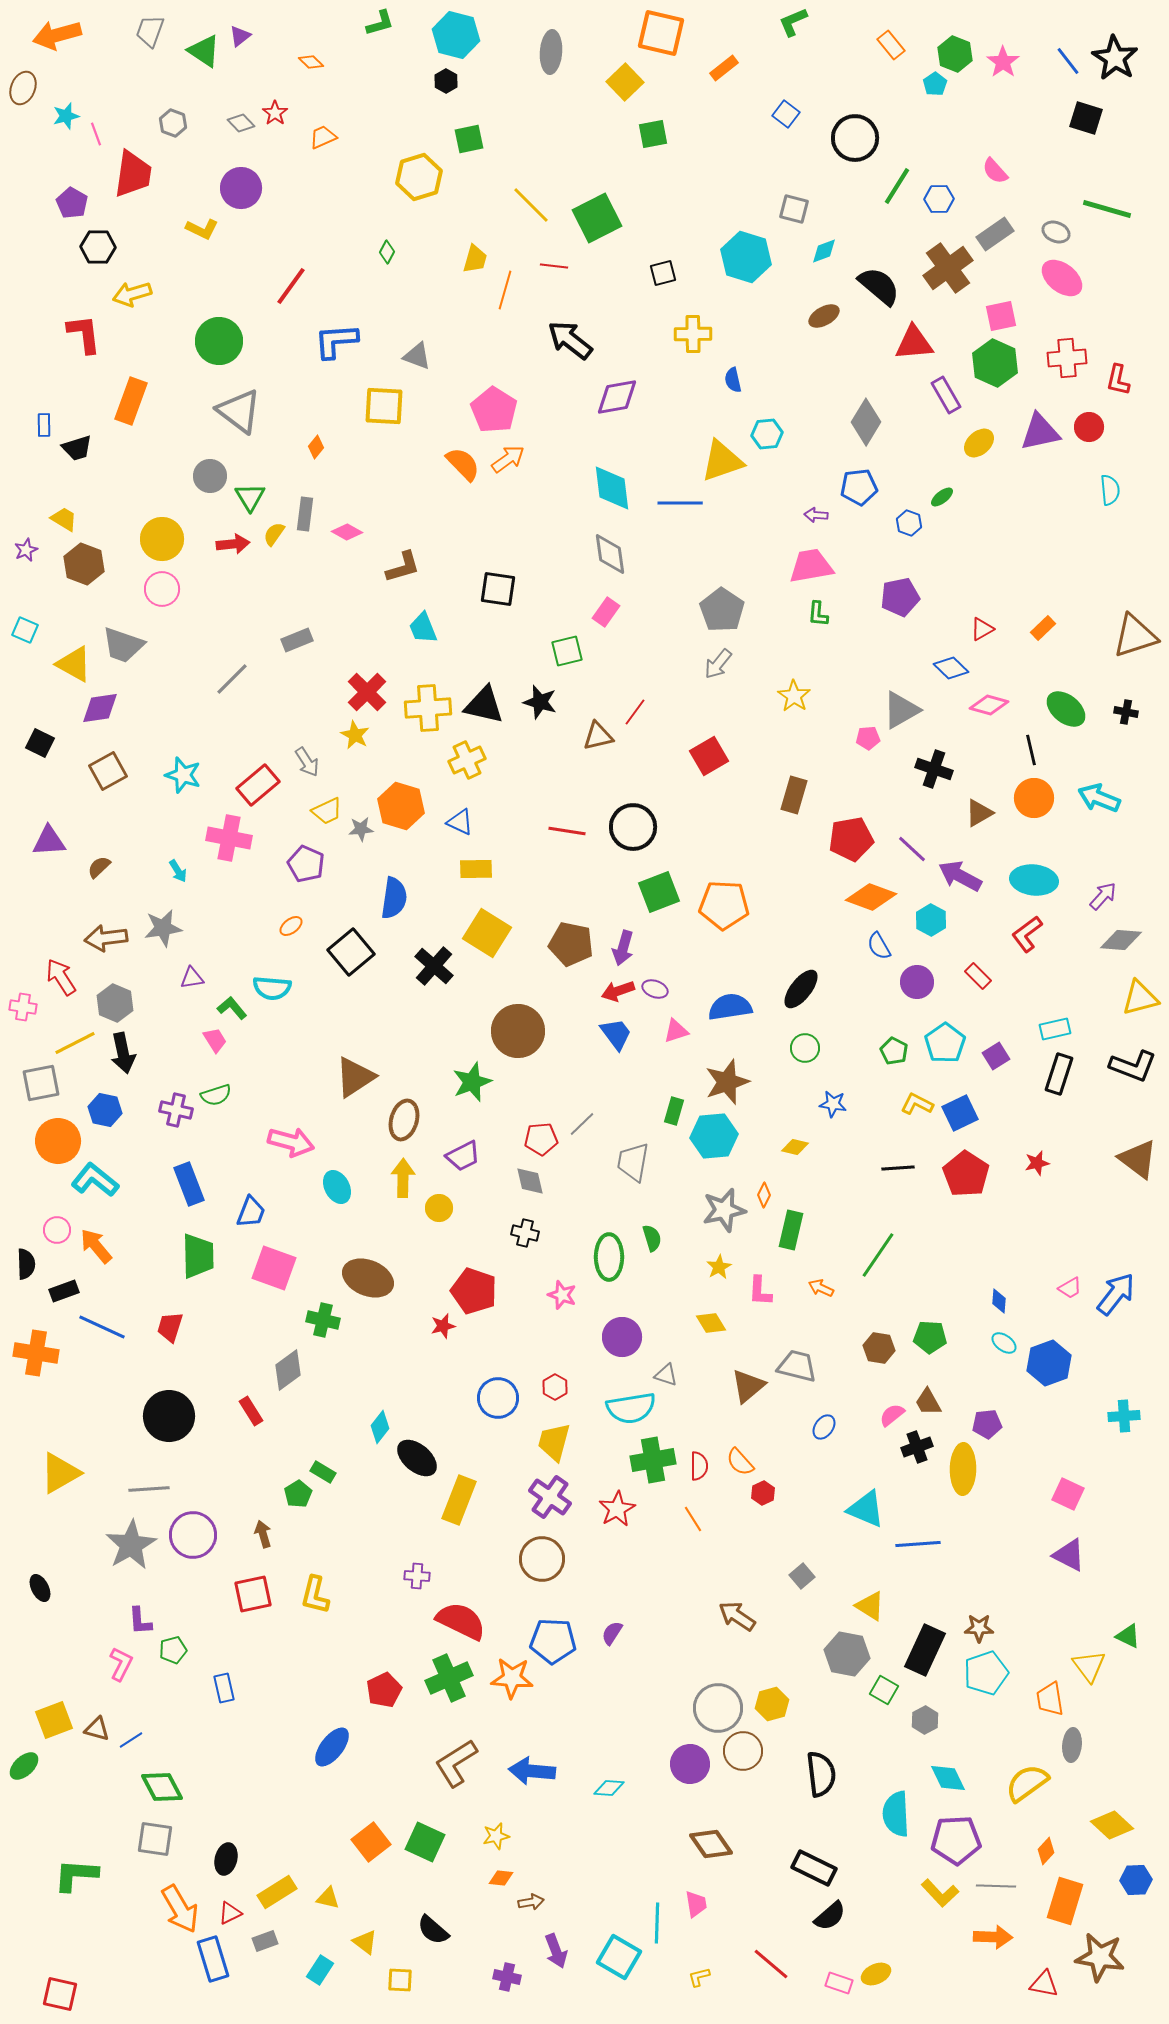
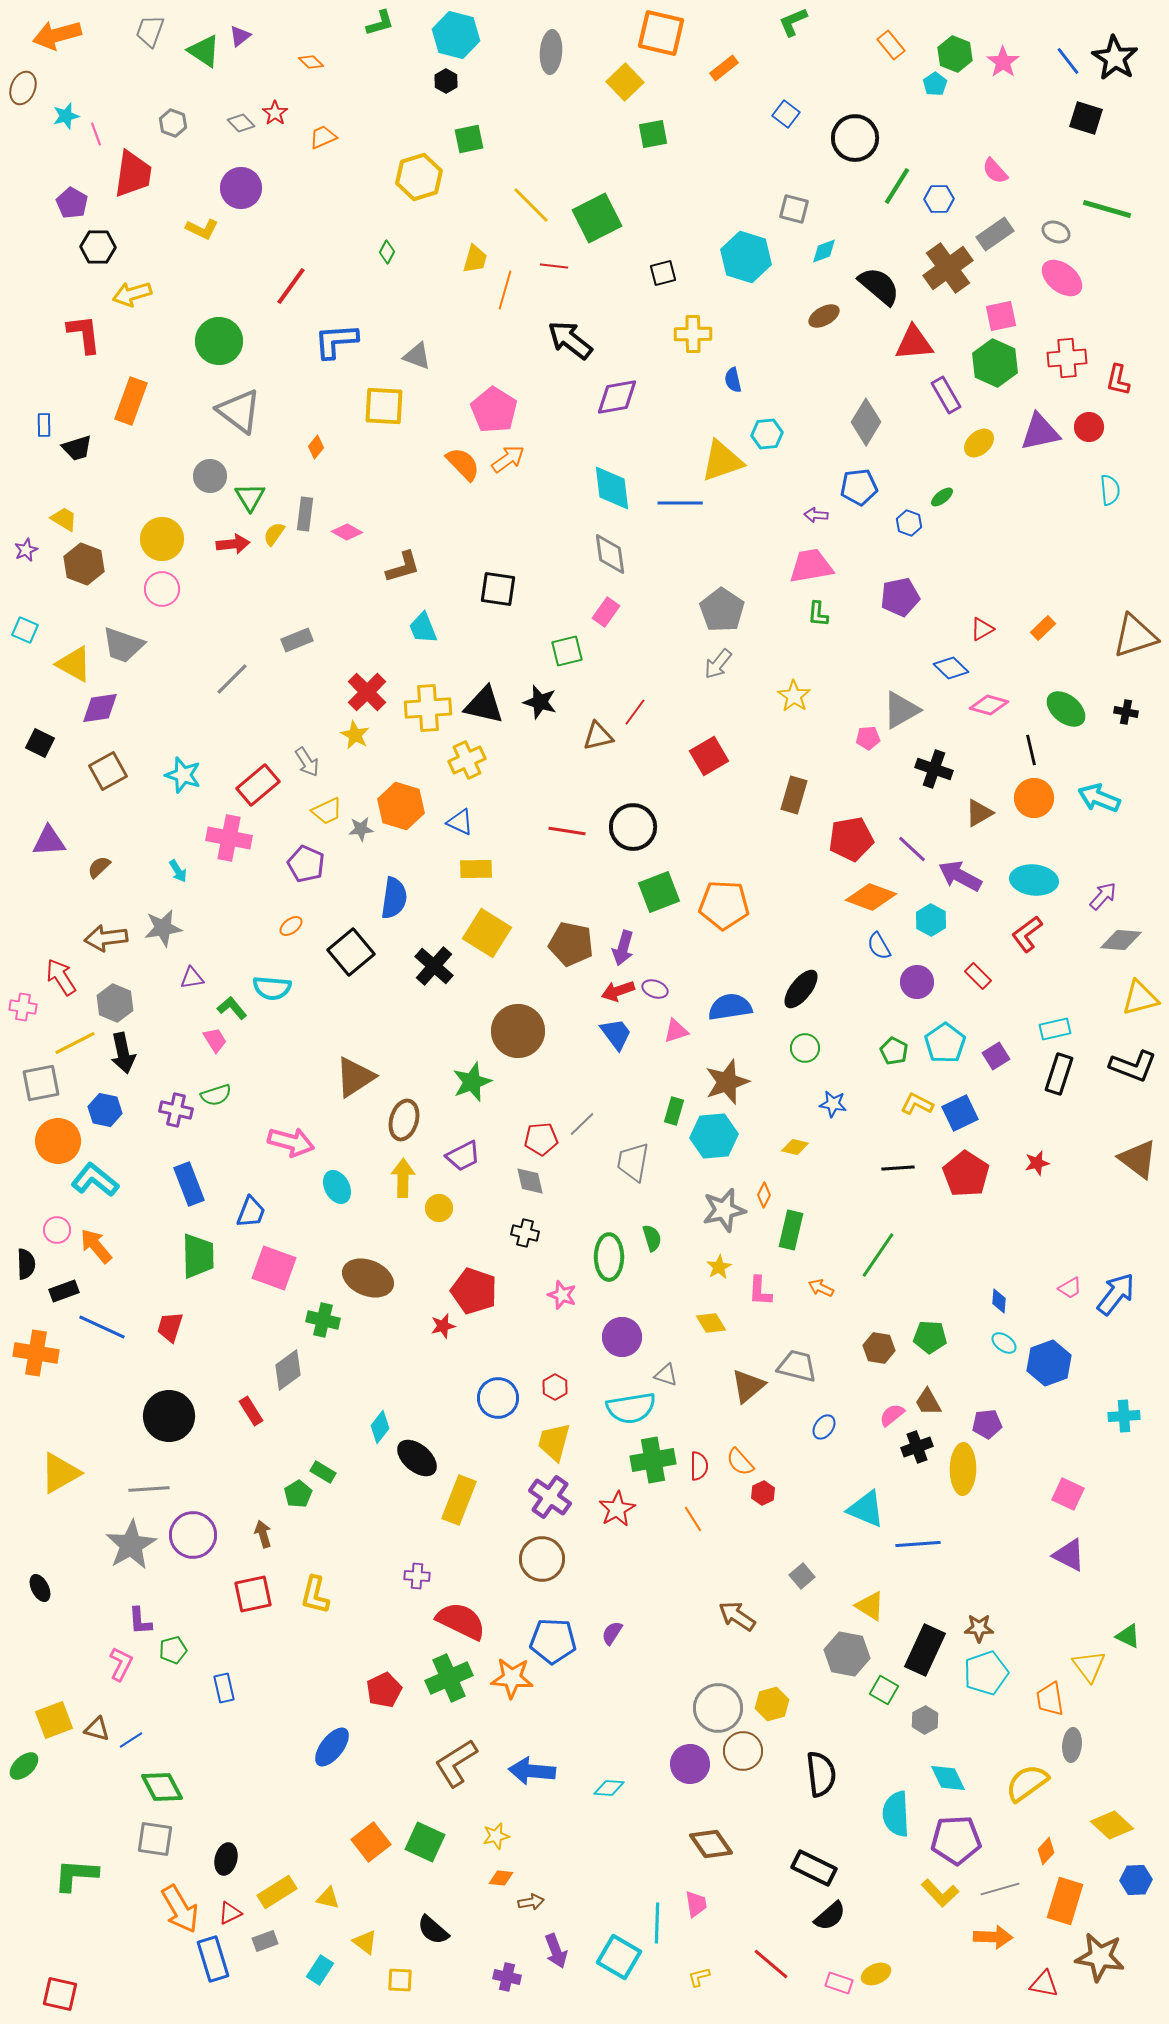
gray line at (996, 1886): moved 4 px right, 3 px down; rotated 18 degrees counterclockwise
